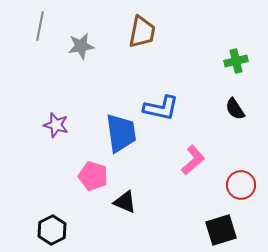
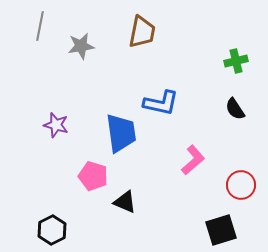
blue L-shape: moved 5 px up
